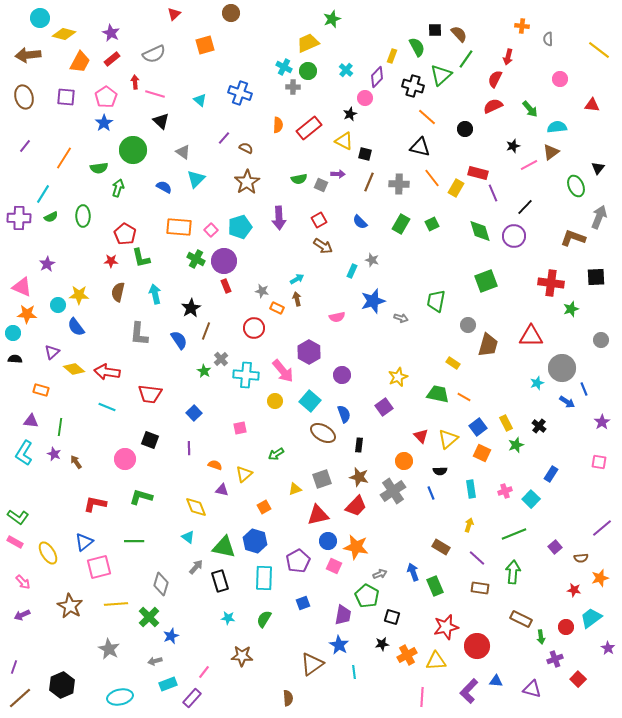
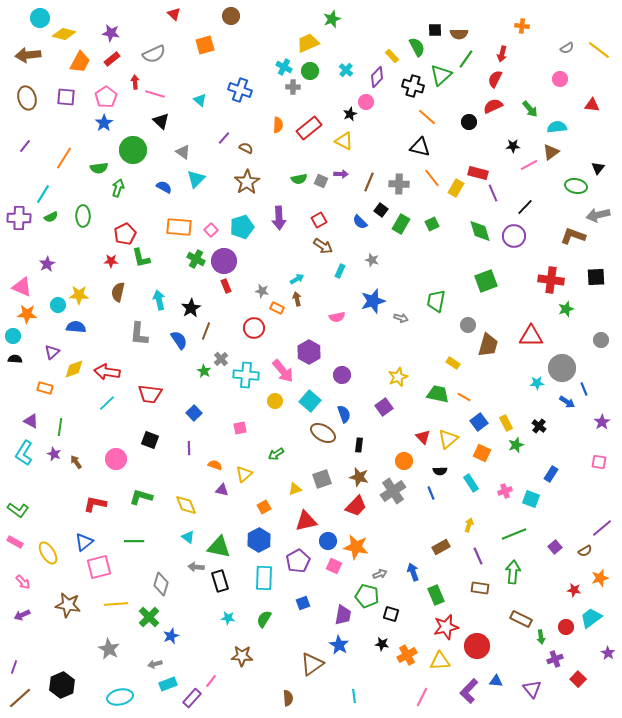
brown circle at (231, 13): moved 3 px down
red triangle at (174, 14): rotated 32 degrees counterclockwise
purple star at (111, 33): rotated 18 degrees counterclockwise
brown semicircle at (459, 34): rotated 132 degrees clockwise
gray semicircle at (548, 39): moved 19 px right, 9 px down; rotated 120 degrees counterclockwise
yellow rectangle at (392, 56): rotated 64 degrees counterclockwise
red arrow at (508, 57): moved 6 px left, 3 px up
green circle at (308, 71): moved 2 px right
blue cross at (240, 93): moved 3 px up
brown ellipse at (24, 97): moved 3 px right, 1 px down
pink circle at (365, 98): moved 1 px right, 4 px down
black circle at (465, 129): moved 4 px right, 7 px up
black star at (513, 146): rotated 16 degrees clockwise
black square at (365, 154): moved 16 px right, 56 px down; rotated 24 degrees clockwise
purple arrow at (338, 174): moved 3 px right
gray square at (321, 185): moved 4 px up
green ellipse at (576, 186): rotated 55 degrees counterclockwise
gray arrow at (599, 217): moved 1 px left, 2 px up; rotated 125 degrees counterclockwise
cyan pentagon at (240, 227): moved 2 px right
red pentagon at (125, 234): rotated 15 degrees clockwise
brown L-shape at (573, 238): moved 2 px up
cyan rectangle at (352, 271): moved 12 px left
red cross at (551, 283): moved 3 px up
cyan arrow at (155, 294): moved 4 px right, 6 px down
green star at (571, 309): moved 5 px left
blue semicircle at (76, 327): rotated 132 degrees clockwise
cyan circle at (13, 333): moved 3 px down
yellow diamond at (74, 369): rotated 60 degrees counterclockwise
cyan star at (537, 383): rotated 16 degrees clockwise
orange rectangle at (41, 390): moved 4 px right, 2 px up
cyan line at (107, 407): moved 4 px up; rotated 66 degrees counterclockwise
purple triangle at (31, 421): rotated 21 degrees clockwise
blue square at (478, 427): moved 1 px right, 5 px up
red triangle at (421, 436): moved 2 px right, 1 px down
pink circle at (125, 459): moved 9 px left
cyan rectangle at (471, 489): moved 6 px up; rotated 24 degrees counterclockwise
cyan square at (531, 499): rotated 24 degrees counterclockwise
yellow diamond at (196, 507): moved 10 px left, 2 px up
red triangle at (318, 515): moved 12 px left, 6 px down
green L-shape at (18, 517): moved 7 px up
blue hexagon at (255, 541): moved 4 px right, 1 px up; rotated 15 degrees clockwise
green triangle at (224, 547): moved 5 px left
brown rectangle at (441, 547): rotated 60 degrees counterclockwise
purple line at (477, 558): moved 1 px right, 2 px up; rotated 24 degrees clockwise
brown semicircle at (581, 558): moved 4 px right, 7 px up; rotated 24 degrees counterclockwise
gray arrow at (196, 567): rotated 126 degrees counterclockwise
green rectangle at (435, 586): moved 1 px right, 9 px down
green pentagon at (367, 596): rotated 15 degrees counterclockwise
brown star at (70, 606): moved 2 px left, 1 px up; rotated 20 degrees counterclockwise
black square at (392, 617): moved 1 px left, 3 px up
black star at (382, 644): rotated 16 degrees clockwise
purple star at (608, 648): moved 5 px down
gray arrow at (155, 661): moved 3 px down
yellow triangle at (436, 661): moved 4 px right
pink line at (204, 672): moved 7 px right, 9 px down
cyan line at (354, 672): moved 24 px down
purple triangle at (532, 689): rotated 36 degrees clockwise
pink line at (422, 697): rotated 24 degrees clockwise
